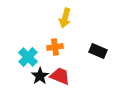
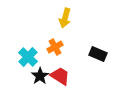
orange cross: rotated 21 degrees counterclockwise
black rectangle: moved 3 px down
red trapezoid: rotated 10 degrees clockwise
